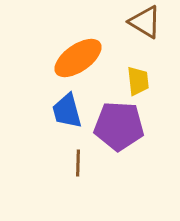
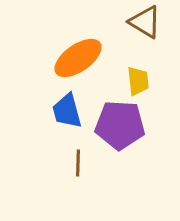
purple pentagon: moved 1 px right, 1 px up
